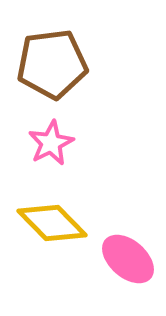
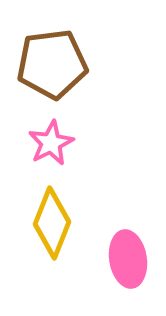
yellow diamond: rotated 66 degrees clockwise
pink ellipse: rotated 40 degrees clockwise
